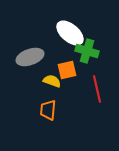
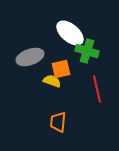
orange square: moved 6 px left, 1 px up
orange trapezoid: moved 10 px right, 12 px down
